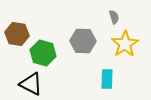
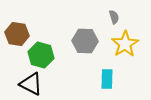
gray hexagon: moved 2 px right
green hexagon: moved 2 px left, 2 px down
